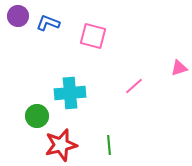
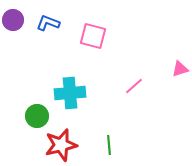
purple circle: moved 5 px left, 4 px down
pink triangle: moved 1 px right, 1 px down
